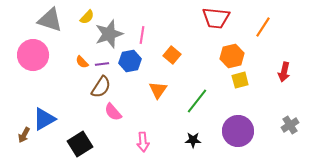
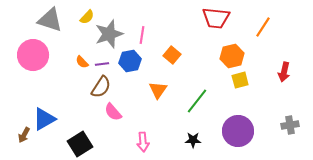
gray cross: rotated 24 degrees clockwise
